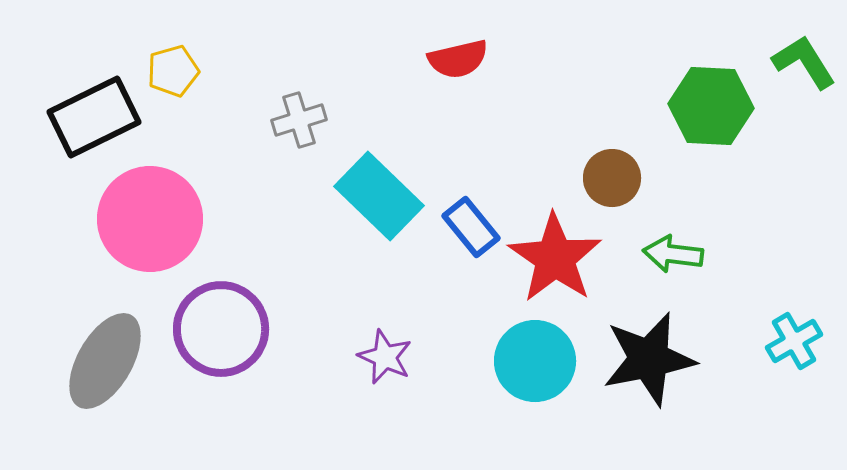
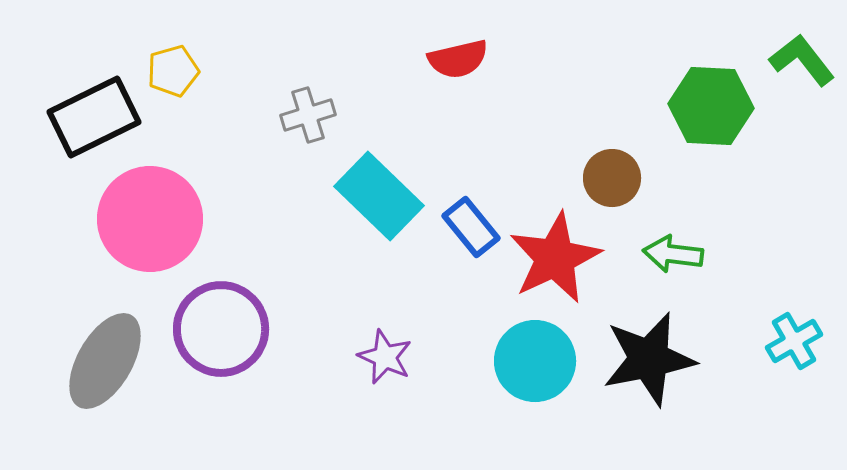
green L-shape: moved 2 px left, 2 px up; rotated 6 degrees counterclockwise
gray cross: moved 9 px right, 5 px up
red star: rotated 12 degrees clockwise
